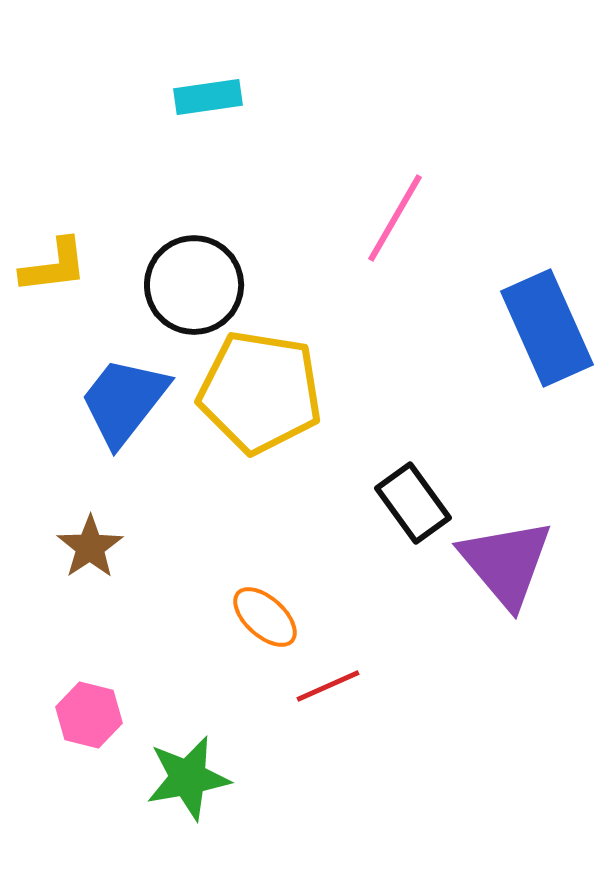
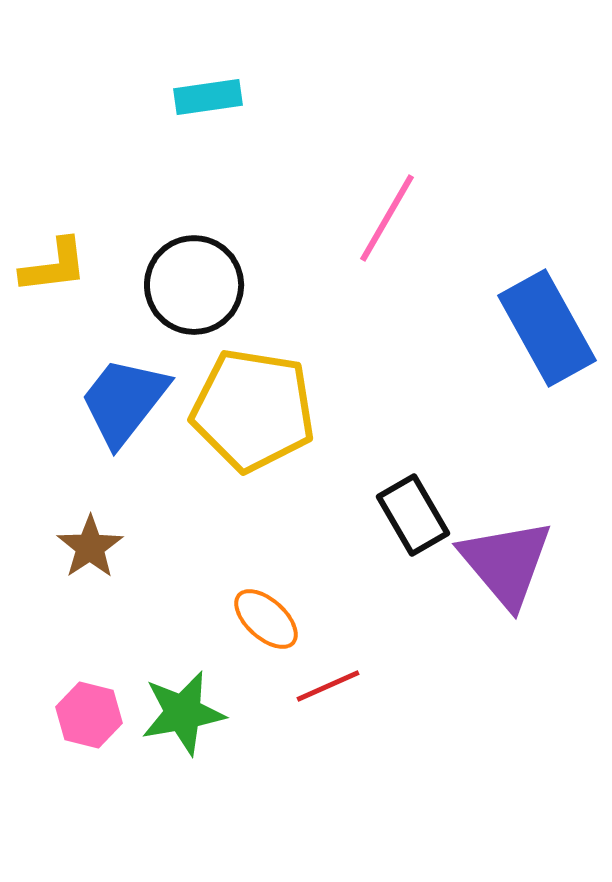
pink line: moved 8 px left
blue rectangle: rotated 5 degrees counterclockwise
yellow pentagon: moved 7 px left, 18 px down
black rectangle: moved 12 px down; rotated 6 degrees clockwise
orange ellipse: moved 1 px right, 2 px down
green star: moved 5 px left, 65 px up
